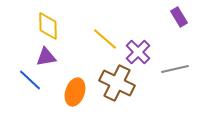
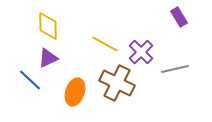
yellow line: moved 5 px down; rotated 12 degrees counterclockwise
purple cross: moved 3 px right
purple triangle: moved 2 px right, 1 px down; rotated 15 degrees counterclockwise
